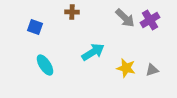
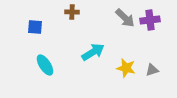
purple cross: rotated 24 degrees clockwise
blue square: rotated 14 degrees counterclockwise
